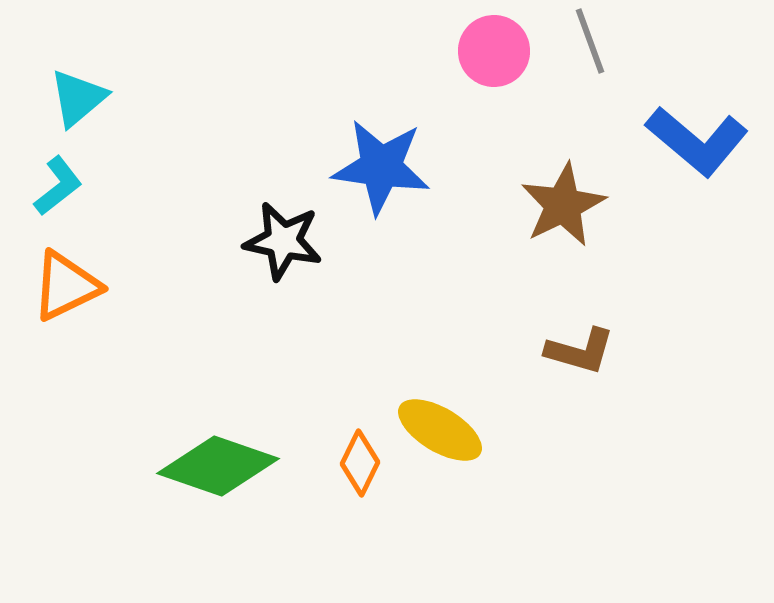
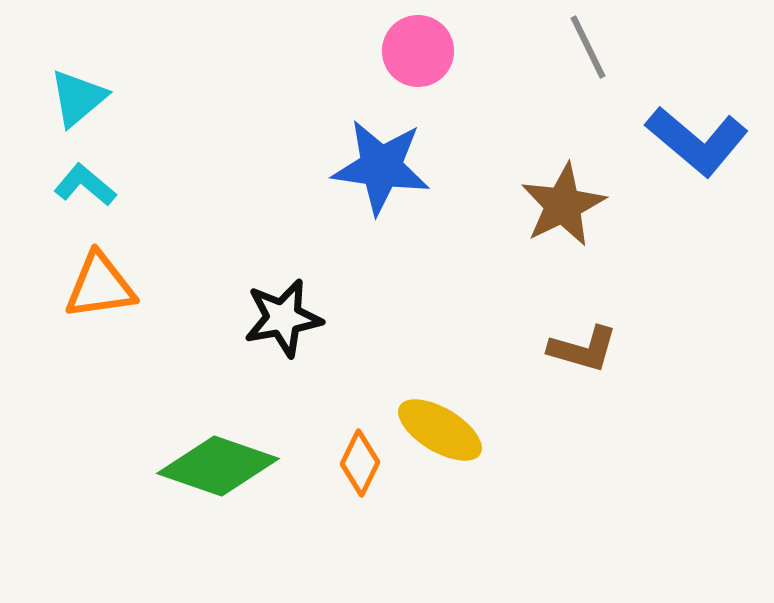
gray line: moved 2 px left, 6 px down; rotated 6 degrees counterclockwise
pink circle: moved 76 px left
cyan L-shape: moved 27 px right, 1 px up; rotated 102 degrees counterclockwise
black star: moved 77 px down; rotated 22 degrees counterclockwise
orange triangle: moved 34 px right; rotated 18 degrees clockwise
brown L-shape: moved 3 px right, 2 px up
